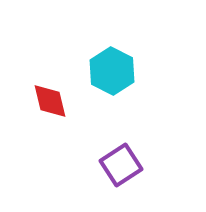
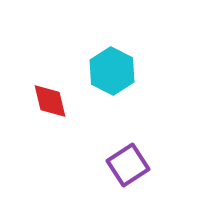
purple square: moved 7 px right
